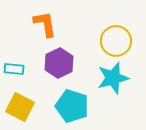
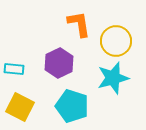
orange L-shape: moved 34 px right
